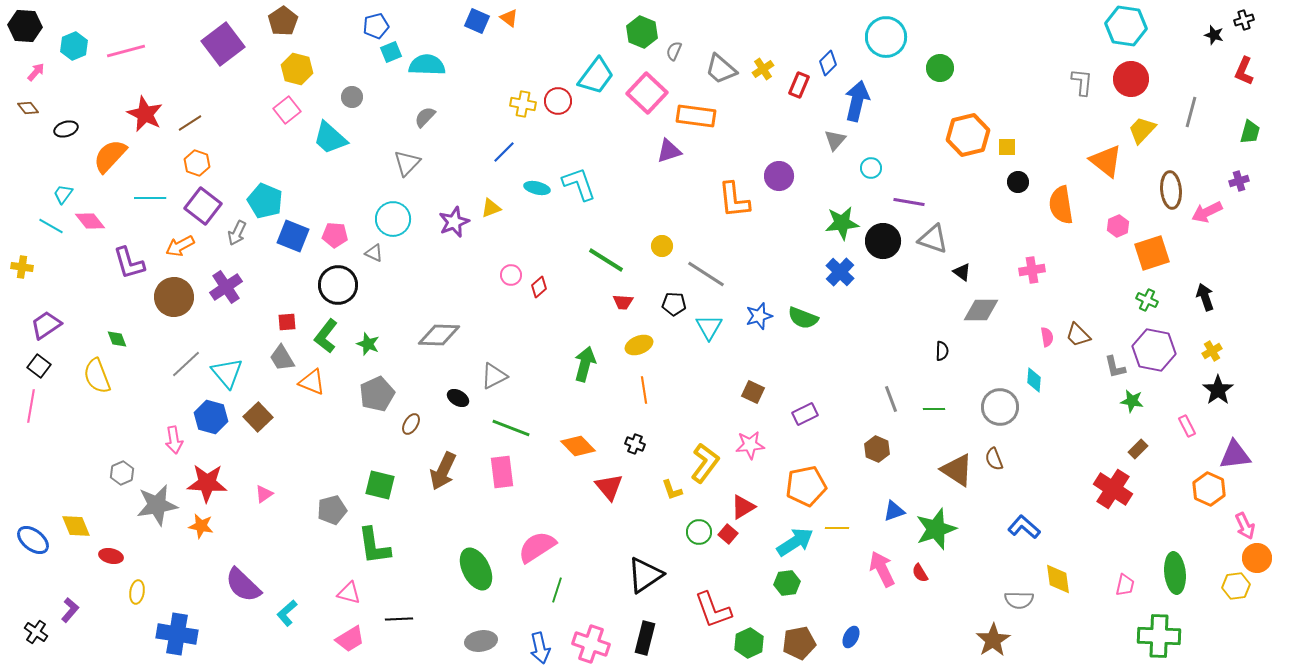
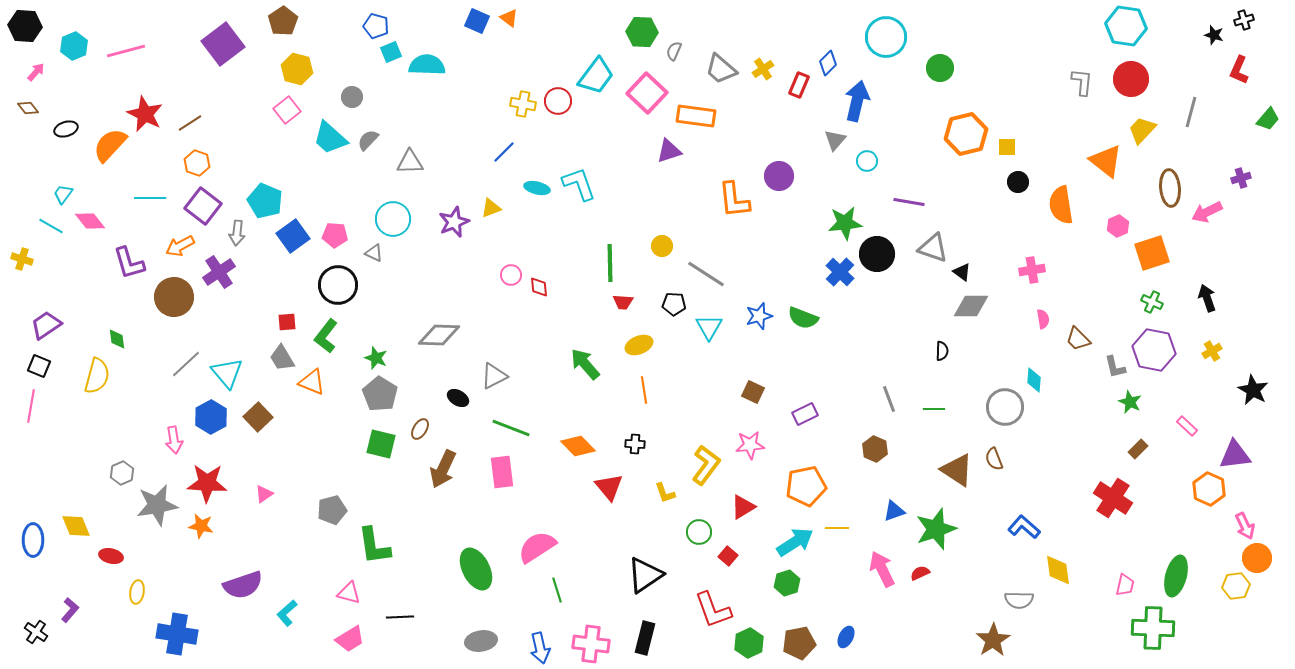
blue pentagon at (376, 26): rotated 30 degrees clockwise
green hexagon at (642, 32): rotated 20 degrees counterclockwise
red L-shape at (1244, 71): moved 5 px left, 1 px up
gray semicircle at (425, 117): moved 57 px left, 23 px down
green trapezoid at (1250, 132): moved 18 px right, 13 px up; rotated 25 degrees clockwise
orange hexagon at (968, 135): moved 2 px left, 1 px up
orange semicircle at (110, 156): moved 11 px up
gray triangle at (407, 163): moved 3 px right, 1 px up; rotated 44 degrees clockwise
cyan circle at (871, 168): moved 4 px left, 7 px up
purple cross at (1239, 181): moved 2 px right, 3 px up
brown ellipse at (1171, 190): moved 1 px left, 2 px up
green star at (842, 223): moved 3 px right
gray arrow at (237, 233): rotated 20 degrees counterclockwise
blue square at (293, 236): rotated 32 degrees clockwise
gray triangle at (933, 239): moved 9 px down
black circle at (883, 241): moved 6 px left, 13 px down
green line at (606, 260): moved 4 px right, 3 px down; rotated 57 degrees clockwise
yellow cross at (22, 267): moved 8 px up; rotated 10 degrees clockwise
purple cross at (226, 287): moved 7 px left, 15 px up
red diamond at (539, 287): rotated 55 degrees counterclockwise
black arrow at (1205, 297): moved 2 px right, 1 px down
green cross at (1147, 300): moved 5 px right, 2 px down
gray diamond at (981, 310): moved 10 px left, 4 px up
brown trapezoid at (1078, 335): moved 4 px down
pink semicircle at (1047, 337): moved 4 px left, 18 px up
green diamond at (117, 339): rotated 15 degrees clockwise
green star at (368, 344): moved 8 px right, 14 px down
green arrow at (585, 364): rotated 56 degrees counterclockwise
black square at (39, 366): rotated 15 degrees counterclockwise
yellow semicircle at (97, 376): rotated 144 degrees counterclockwise
black star at (1218, 390): moved 35 px right; rotated 8 degrees counterclockwise
gray pentagon at (377, 394): moved 3 px right; rotated 16 degrees counterclockwise
gray line at (891, 399): moved 2 px left
green star at (1132, 401): moved 2 px left, 1 px down; rotated 15 degrees clockwise
gray circle at (1000, 407): moved 5 px right
blue hexagon at (211, 417): rotated 16 degrees clockwise
brown ellipse at (411, 424): moved 9 px right, 5 px down
pink rectangle at (1187, 426): rotated 20 degrees counterclockwise
black cross at (635, 444): rotated 18 degrees counterclockwise
brown hexagon at (877, 449): moved 2 px left
yellow L-shape at (705, 463): moved 1 px right, 2 px down
brown arrow at (443, 471): moved 2 px up
green square at (380, 485): moved 1 px right, 41 px up
red cross at (1113, 489): moved 9 px down
yellow L-shape at (672, 490): moved 7 px left, 3 px down
red square at (728, 534): moved 22 px down
blue ellipse at (33, 540): rotated 52 degrees clockwise
red semicircle at (920, 573): rotated 96 degrees clockwise
green ellipse at (1175, 573): moved 1 px right, 3 px down; rotated 21 degrees clockwise
yellow diamond at (1058, 579): moved 9 px up
green hexagon at (787, 583): rotated 10 degrees counterclockwise
purple semicircle at (243, 585): rotated 63 degrees counterclockwise
green line at (557, 590): rotated 35 degrees counterclockwise
black line at (399, 619): moved 1 px right, 2 px up
green cross at (1159, 636): moved 6 px left, 8 px up
blue ellipse at (851, 637): moved 5 px left
pink cross at (591, 644): rotated 12 degrees counterclockwise
